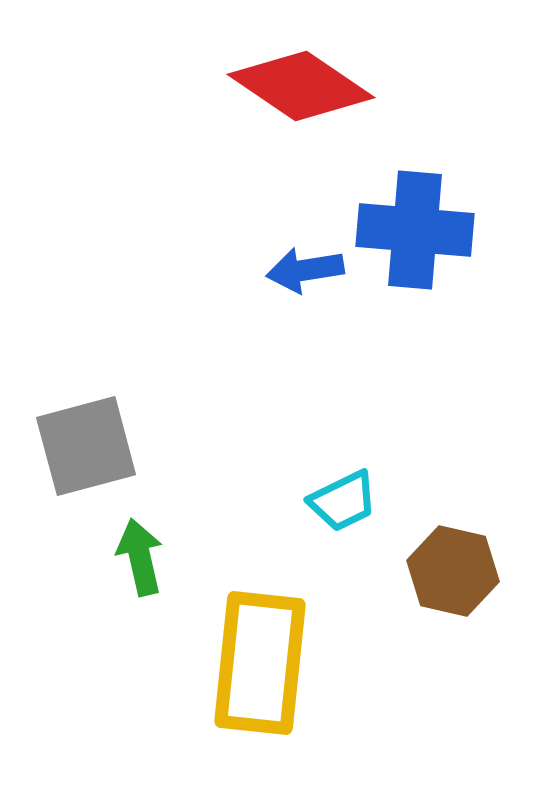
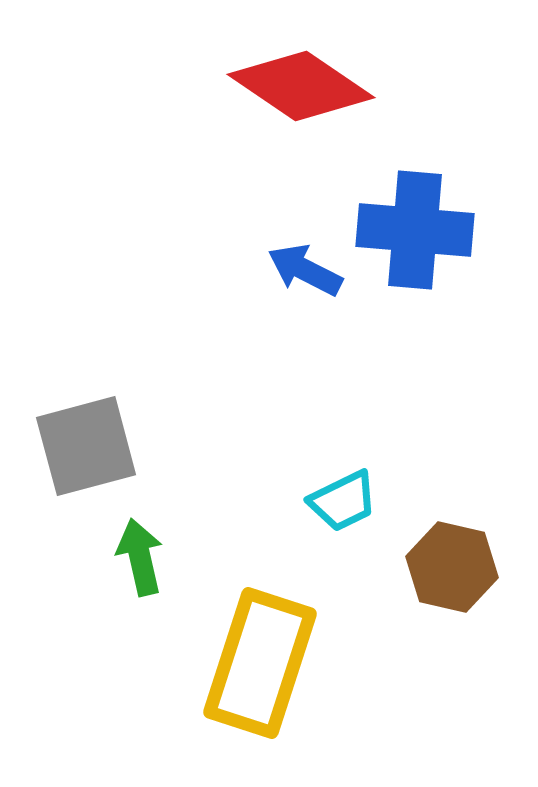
blue arrow: rotated 36 degrees clockwise
brown hexagon: moved 1 px left, 4 px up
yellow rectangle: rotated 12 degrees clockwise
